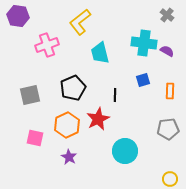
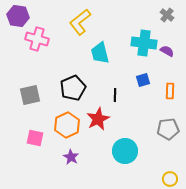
pink cross: moved 10 px left, 6 px up; rotated 35 degrees clockwise
purple star: moved 2 px right
